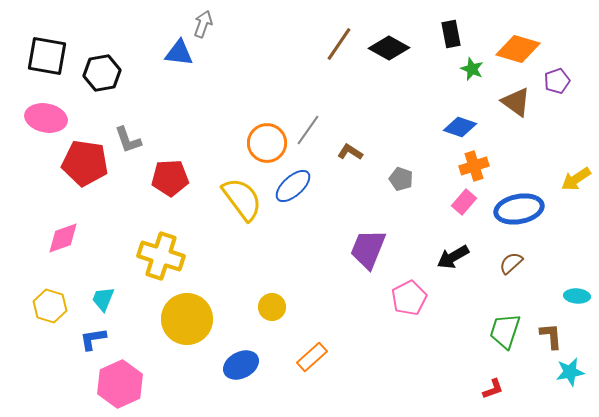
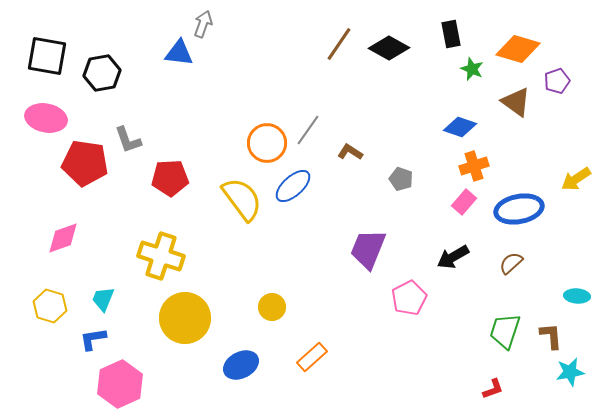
yellow circle at (187, 319): moved 2 px left, 1 px up
